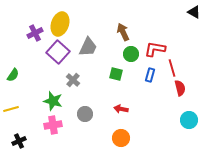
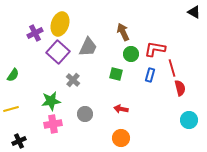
green star: moved 2 px left; rotated 24 degrees counterclockwise
pink cross: moved 1 px up
